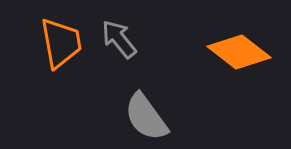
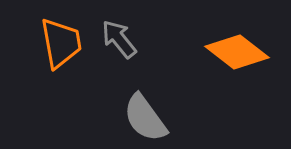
orange diamond: moved 2 px left
gray semicircle: moved 1 px left, 1 px down
